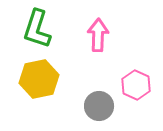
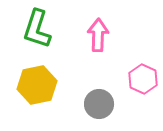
yellow hexagon: moved 2 px left, 6 px down
pink hexagon: moved 7 px right, 6 px up
gray circle: moved 2 px up
